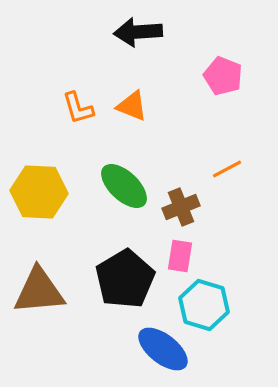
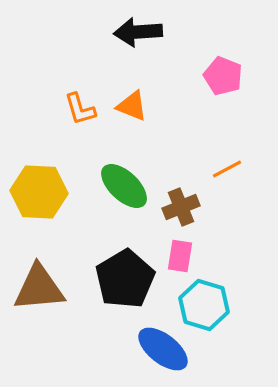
orange L-shape: moved 2 px right, 1 px down
brown triangle: moved 3 px up
